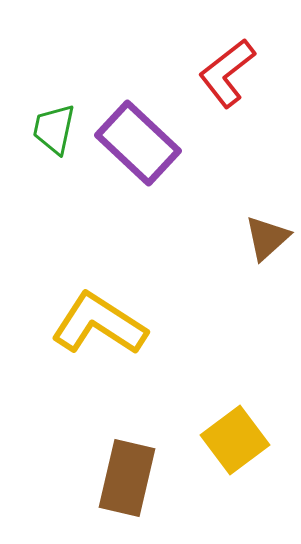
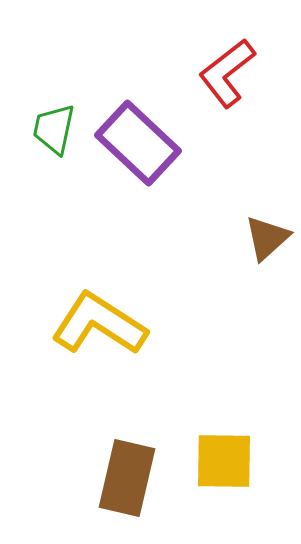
yellow square: moved 11 px left, 21 px down; rotated 38 degrees clockwise
